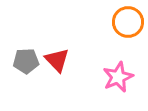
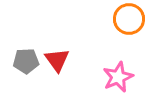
orange circle: moved 1 px right, 3 px up
red triangle: rotated 8 degrees clockwise
